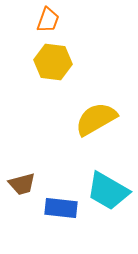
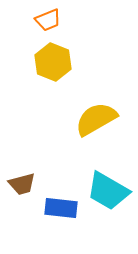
orange trapezoid: rotated 48 degrees clockwise
yellow hexagon: rotated 15 degrees clockwise
